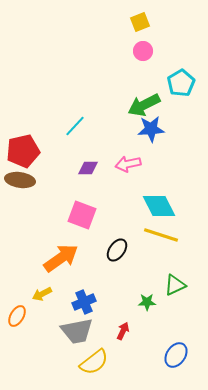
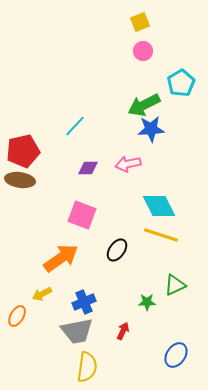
yellow semicircle: moved 7 px left, 5 px down; rotated 44 degrees counterclockwise
